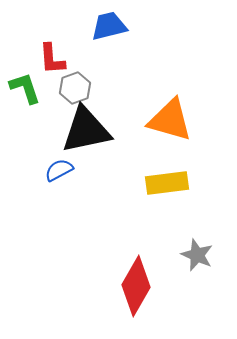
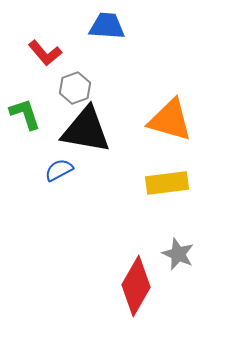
blue trapezoid: moved 2 px left; rotated 18 degrees clockwise
red L-shape: moved 7 px left, 6 px up; rotated 36 degrees counterclockwise
green L-shape: moved 26 px down
black triangle: rotated 22 degrees clockwise
gray star: moved 19 px left, 1 px up
